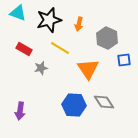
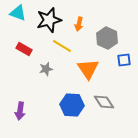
yellow line: moved 2 px right, 2 px up
gray star: moved 5 px right, 1 px down
blue hexagon: moved 2 px left
